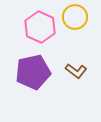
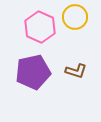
brown L-shape: rotated 20 degrees counterclockwise
